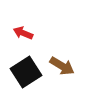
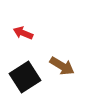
black square: moved 1 px left, 5 px down
